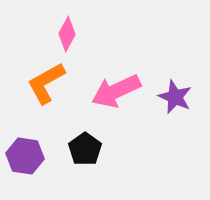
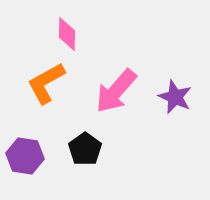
pink diamond: rotated 28 degrees counterclockwise
pink arrow: rotated 24 degrees counterclockwise
